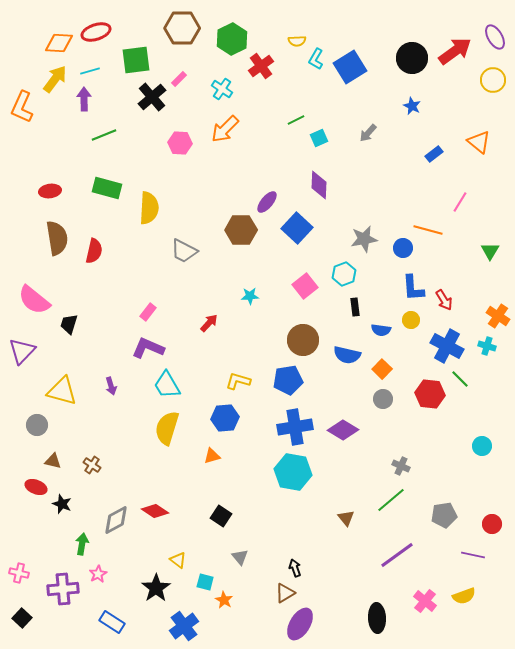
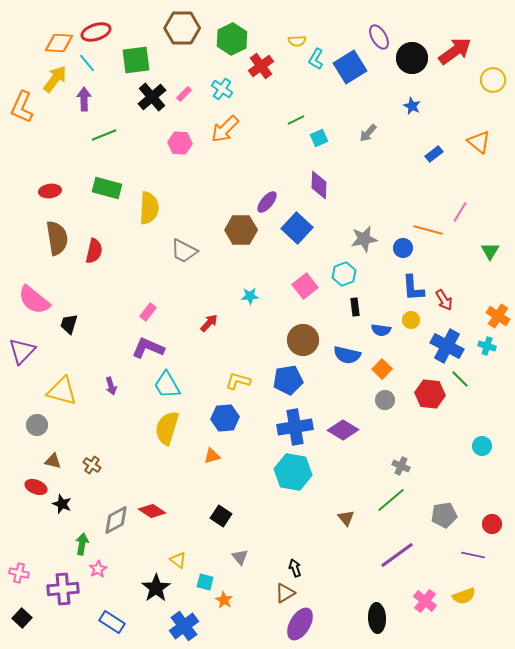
purple ellipse at (495, 37): moved 116 px left
cyan line at (90, 71): moved 3 px left, 8 px up; rotated 66 degrees clockwise
pink rectangle at (179, 79): moved 5 px right, 15 px down
pink line at (460, 202): moved 10 px down
gray circle at (383, 399): moved 2 px right, 1 px down
red diamond at (155, 511): moved 3 px left
pink star at (98, 574): moved 5 px up
